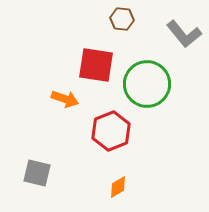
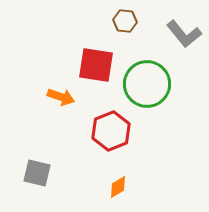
brown hexagon: moved 3 px right, 2 px down
orange arrow: moved 4 px left, 2 px up
